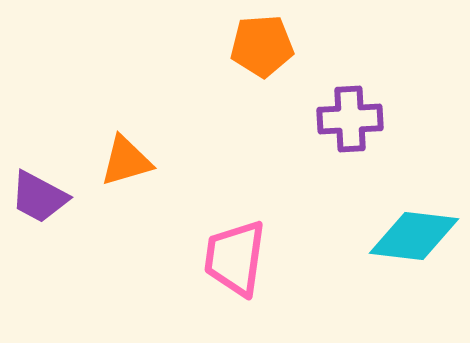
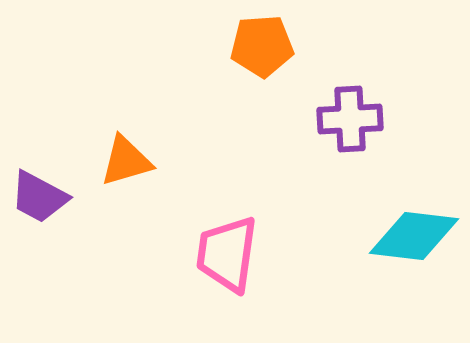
pink trapezoid: moved 8 px left, 4 px up
